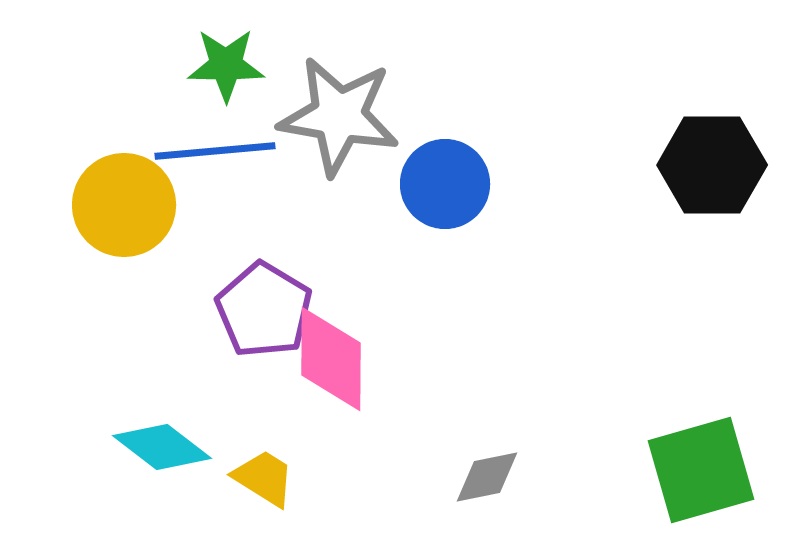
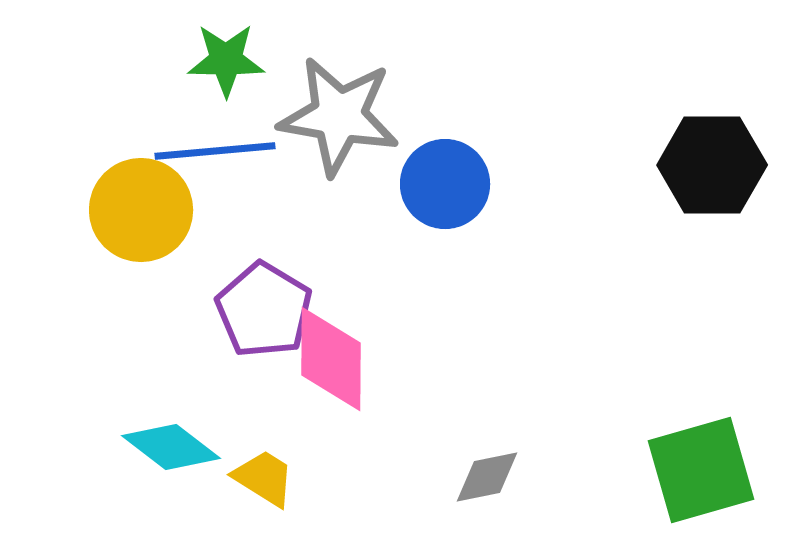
green star: moved 5 px up
yellow circle: moved 17 px right, 5 px down
cyan diamond: moved 9 px right
